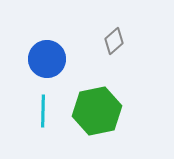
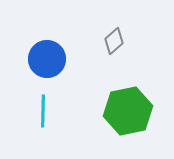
green hexagon: moved 31 px right
